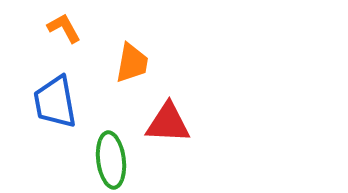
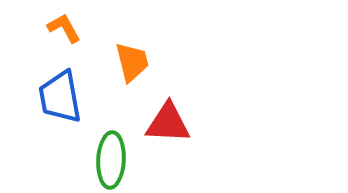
orange trapezoid: moved 1 px up; rotated 24 degrees counterclockwise
blue trapezoid: moved 5 px right, 5 px up
green ellipse: rotated 10 degrees clockwise
